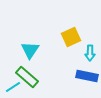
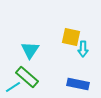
yellow square: rotated 36 degrees clockwise
cyan arrow: moved 7 px left, 4 px up
blue rectangle: moved 9 px left, 8 px down
